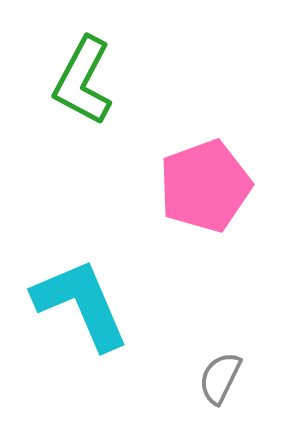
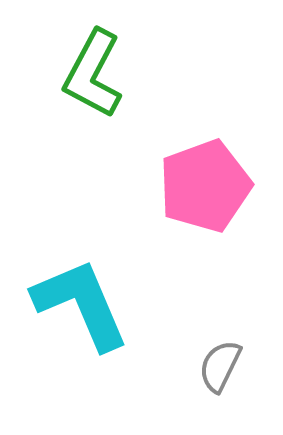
green L-shape: moved 10 px right, 7 px up
gray semicircle: moved 12 px up
